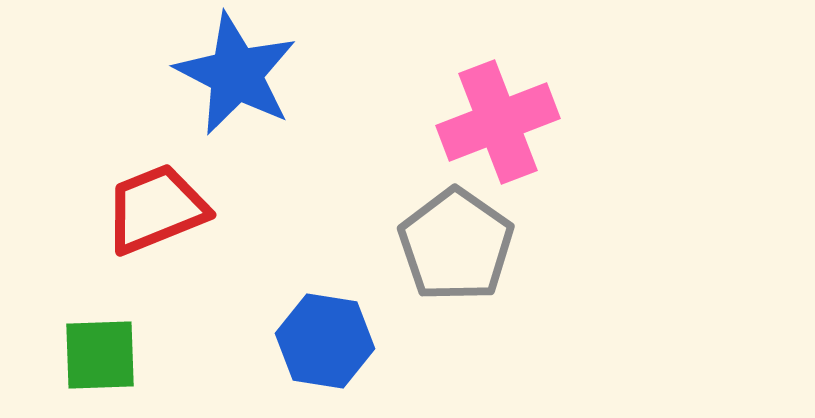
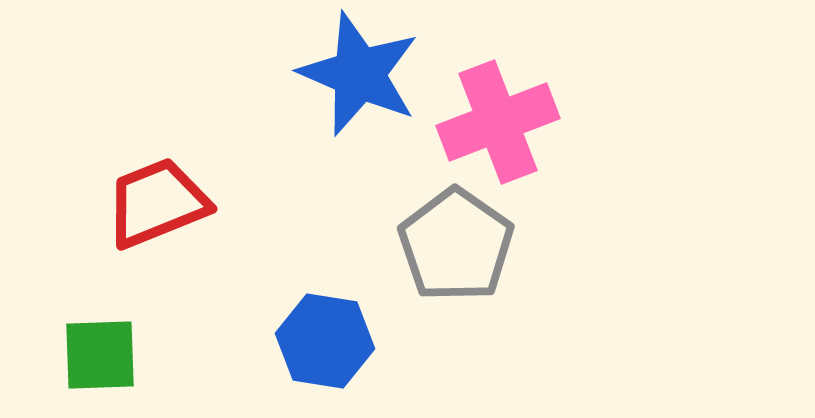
blue star: moved 123 px right; rotated 4 degrees counterclockwise
red trapezoid: moved 1 px right, 6 px up
